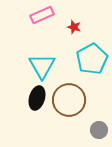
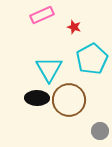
cyan triangle: moved 7 px right, 3 px down
black ellipse: rotated 75 degrees clockwise
gray circle: moved 1 px right, 1 px down
